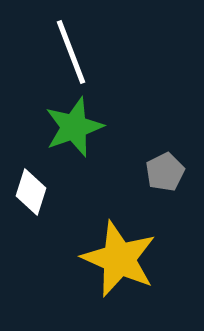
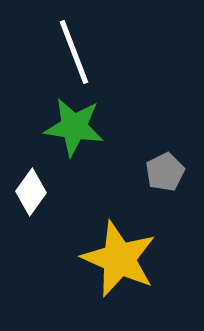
white line: moved 3 px right
green star: rotated 28 degrees clockwise
white diamond: rotated 18 degrees clockwise
